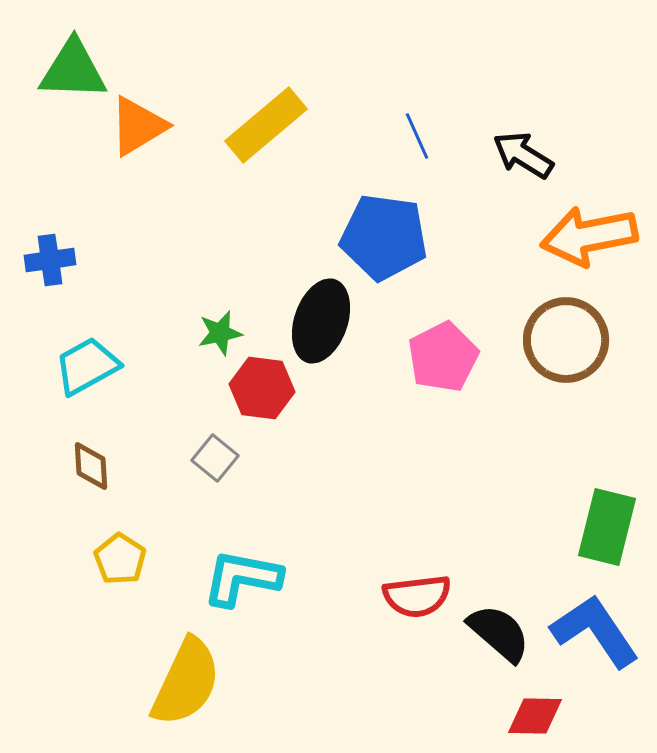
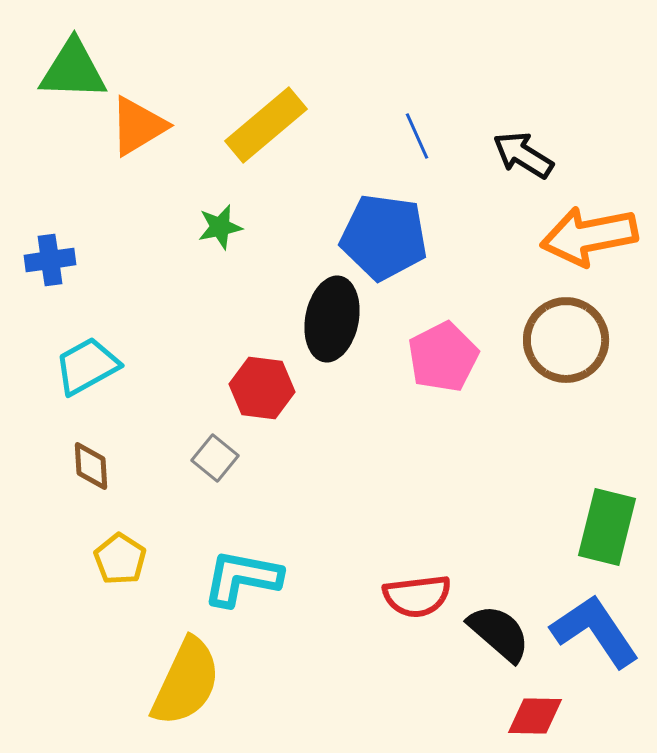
black ellipse: moved 11 px right, 2 px up; rotated 8 degrees counterclockwise
green star: moved 106 px up
